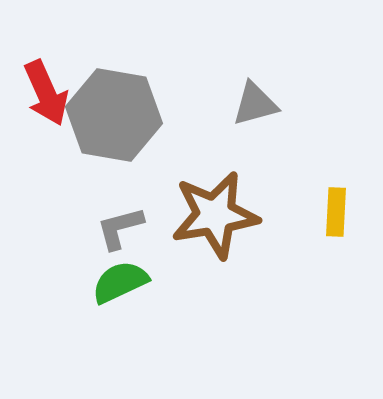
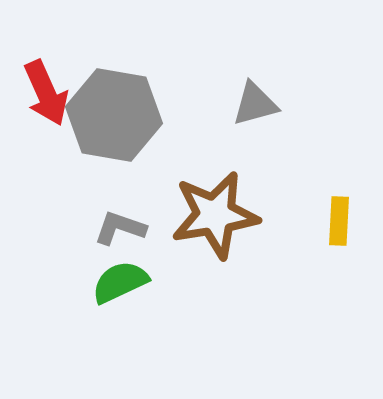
yellow rectangle: moved 3 px right, 9 px down
gray L-shape: rotated 34 degrees clockwise
